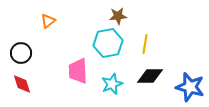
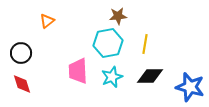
orange triangle: moved 1 px left
cyan star: moved 7 px up
